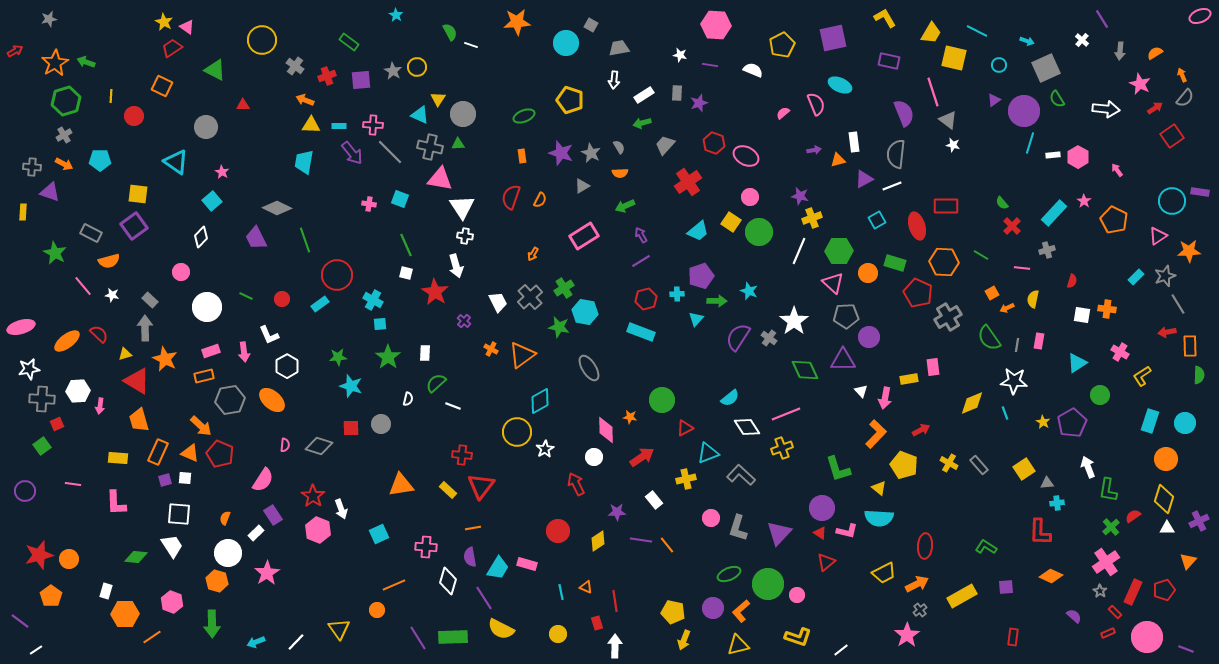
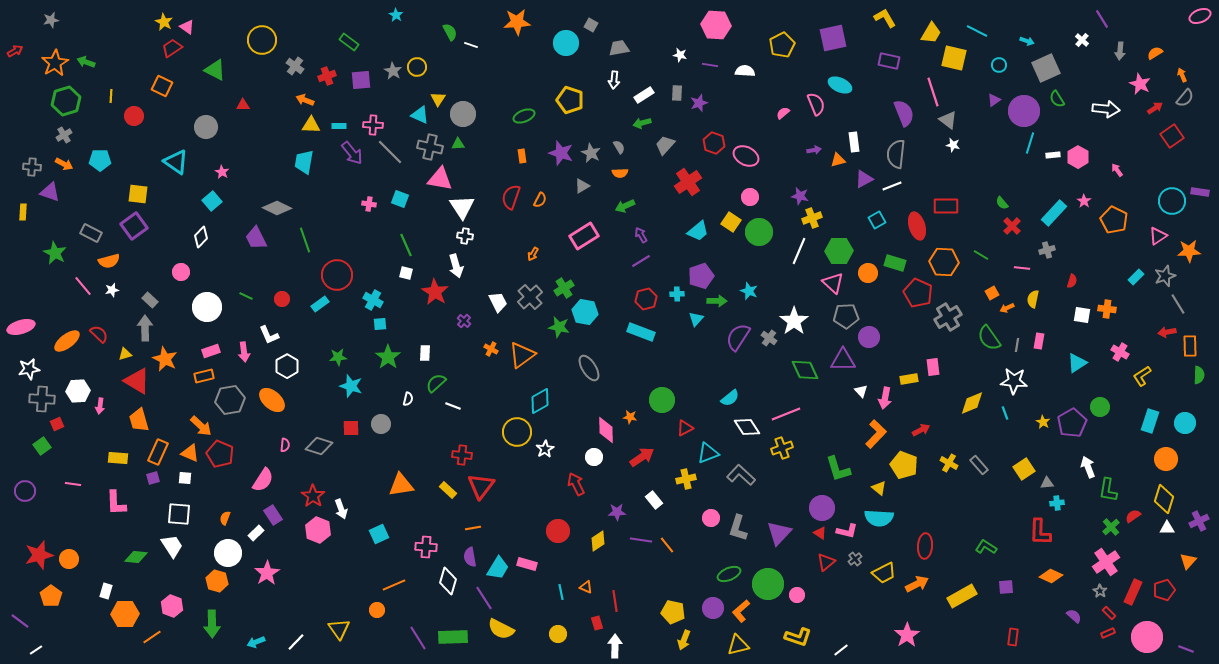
gray star at (49, 19): moved 2 px right, 1 px down
white semicircle at (753, 70): moved 8 px left, 1 px down; rotated 18 degrees counterclockwise
white star at (112, 295): moved 5 px up; rotated 24 degrees counterclockwise
green circle at (1100, 395): moved 12 px down
purple square at (165, 480): moved 12 px left, 2 px up
pink hexagon at (172, 602): moved 4 px down
gray cross at (920, 610): moved 65 px left, 51 px up
red rectangle at (1115, 612): moved 6 px left, 1 px down
